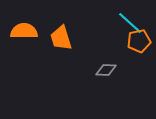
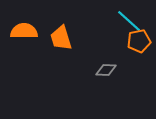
cyan line: moved 1 px left, 2 px up
